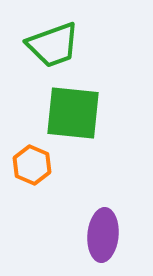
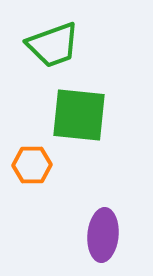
green square: moved 6 px right, 2 px down
orange hexagon: rotated 24 degrees counterclockwise
